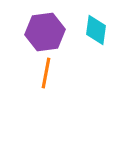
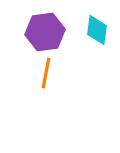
cyan diamond: moved 1 px right
